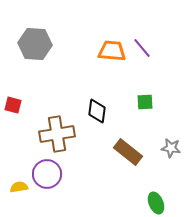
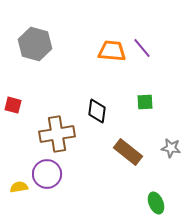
gray hexagon: rotated 12 degrees clockwise
